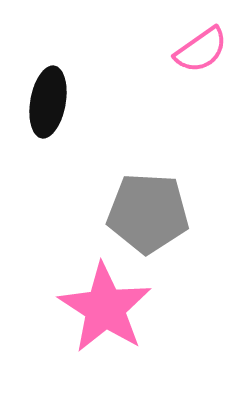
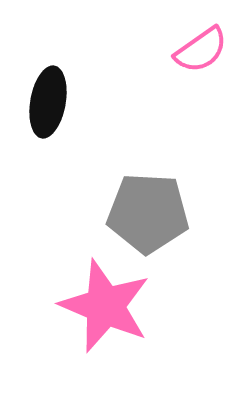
pink star: moved 2 px up; rotated 10 degrees counterclockwise
